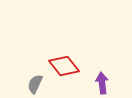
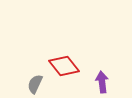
purple arrow: moved 1 px up
